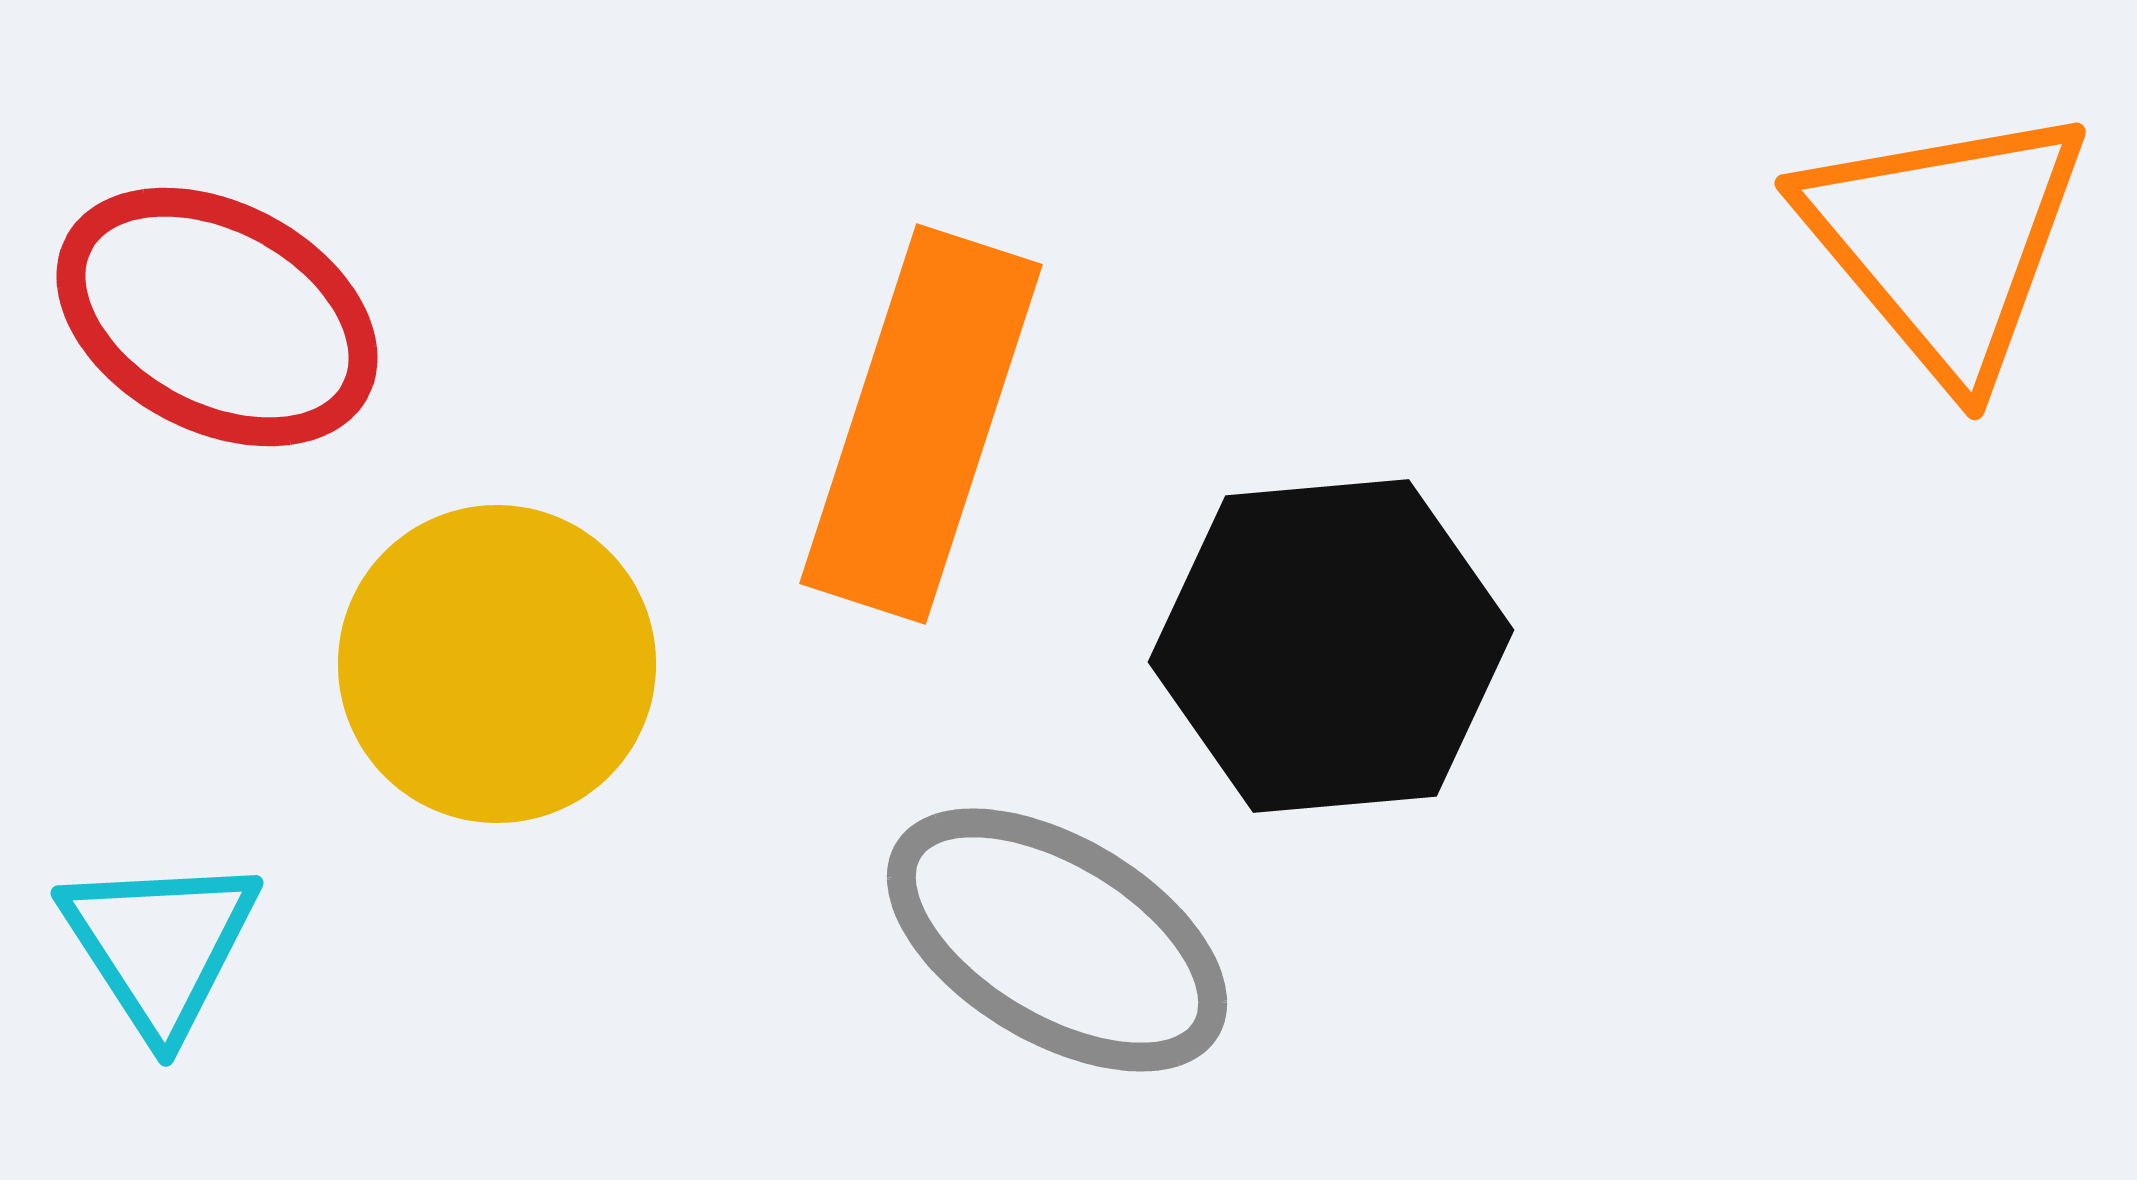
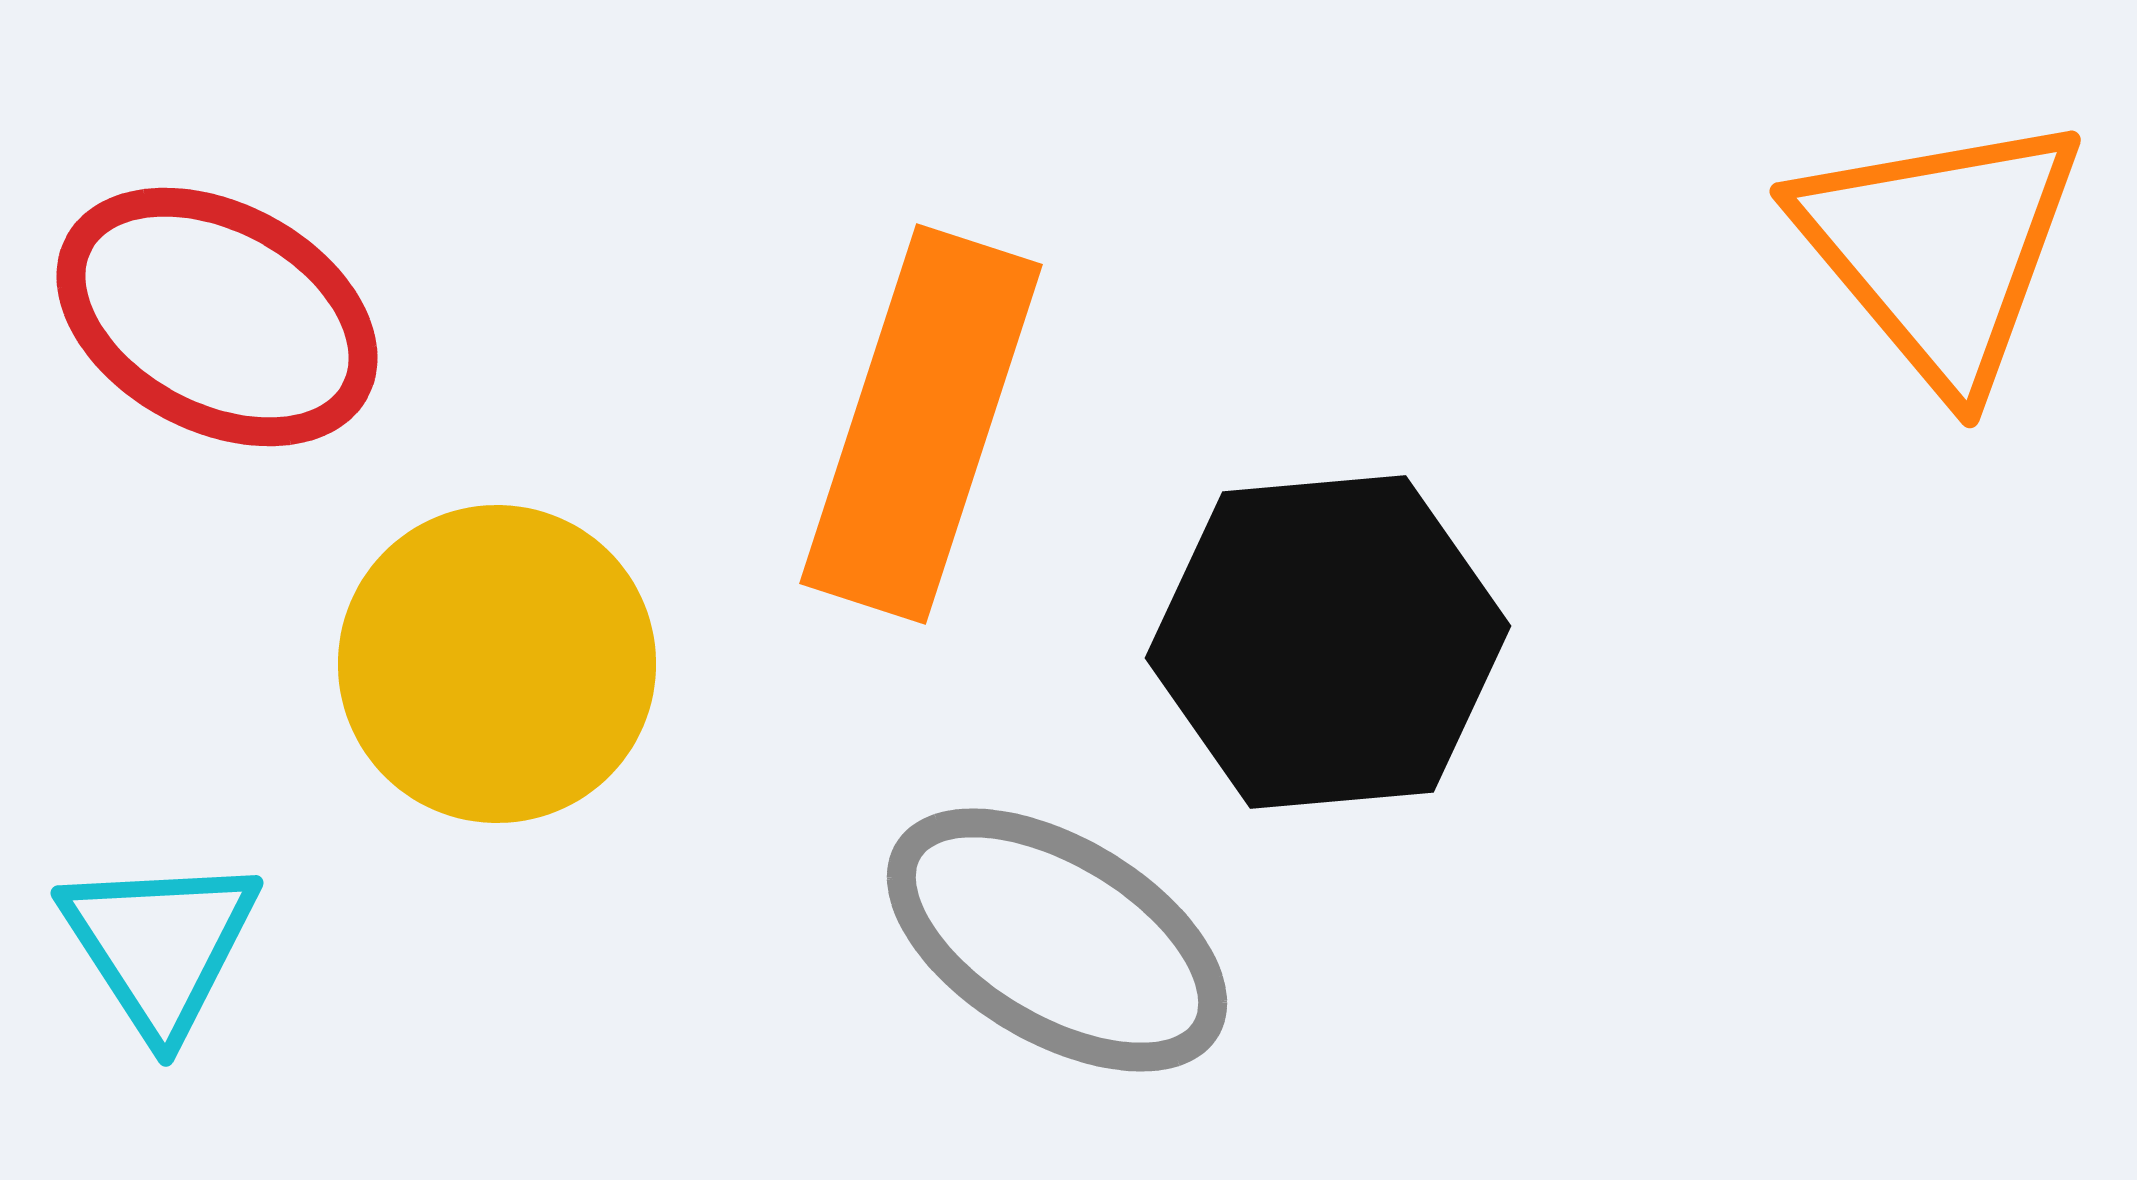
orange triangle: moved 5 px left, 8 px down
black hexagon: moved 3 px left, 4 px up
